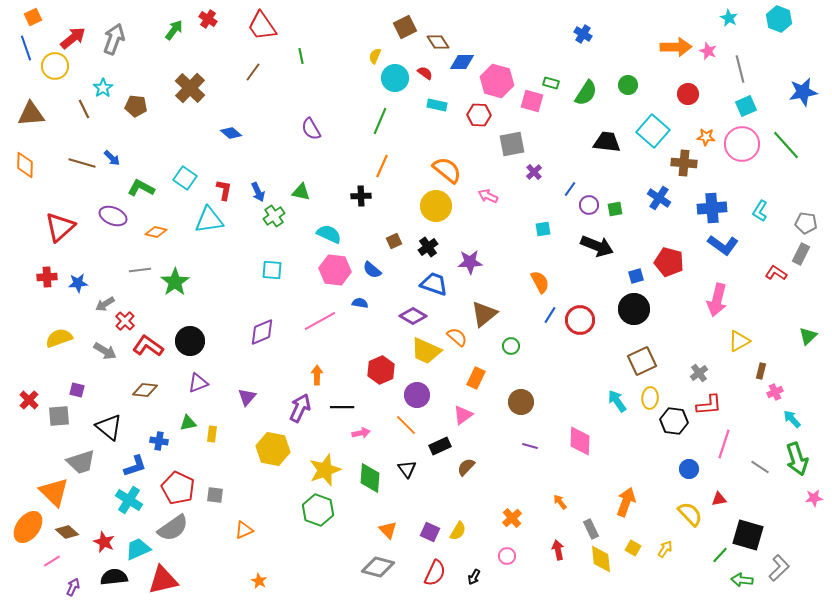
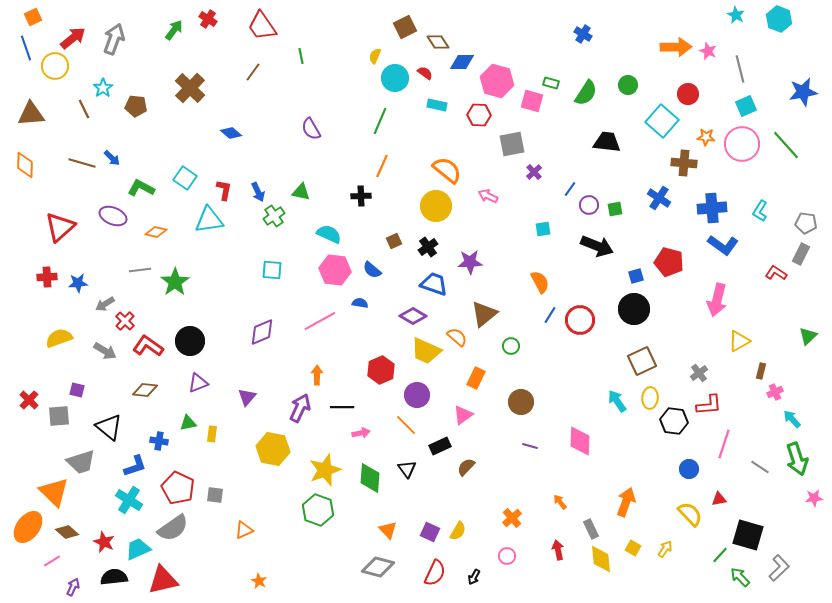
cyan star at (729, 18): moved 7 px right, 3 px up
cyan square at (653, 131): moved 9 px right, 10 px up
green arrow at (742, 580): moved 2 px left, 3 px up; rotated 40 degrees clockwise
